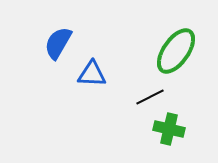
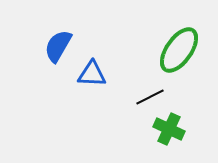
blue semicircle: moved 3 px down
green ellipse: moved 3 px right, 1 px up
green cross: rotated 12 degrees clockwise
